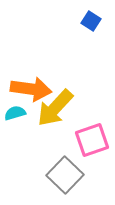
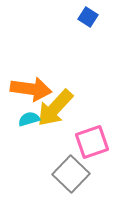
blue square: moved 3 px left, 4 px up
cyan semicircle: moved 14 px right, 6 px down
pink square: moved 2 px down
gray square: moved 6 px right, 1 px up
